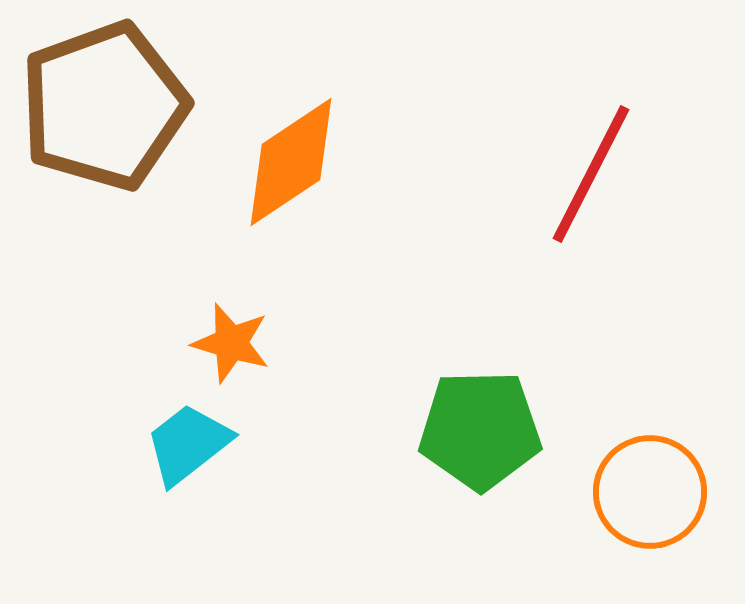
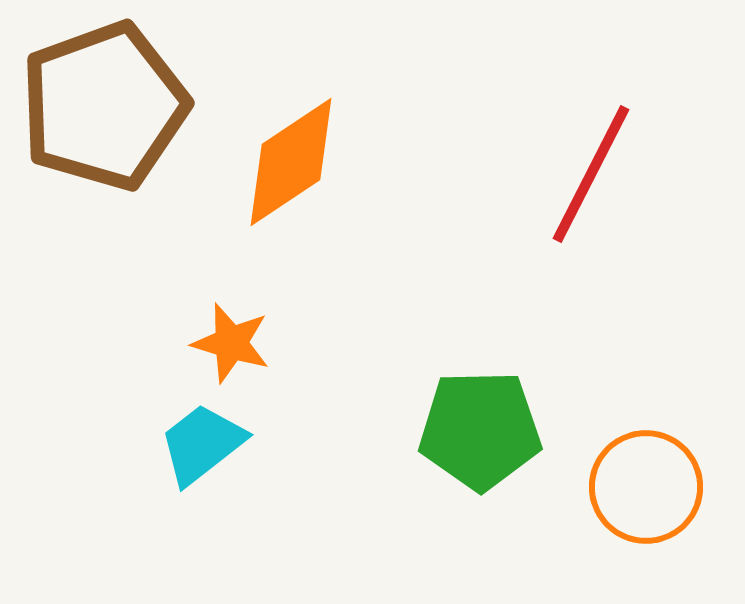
cyan trapezoid: moved 14 px right
orange circle: moved 4 px left, 5 px up
